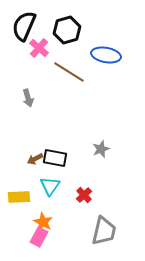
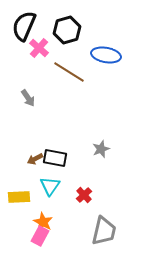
gray arrow: rotated 18 degrees counterclockwise
pink rectangle: moved 1 px right, 1 px up
